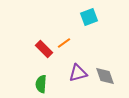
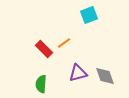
cyan square: moved 2 px up
